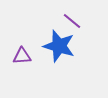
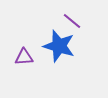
purple triangle: moved 2 px right, 1 px down
